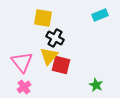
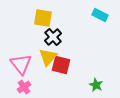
cyan rectangle: rotated 49 degrees clockwise
black cross: moved 2 px left, 1 px up; rotated 18 degrees clockwise
yellow triangle: moved 1 px left, 1 px down
pink triangle: moved 1 px left, 2 px down
